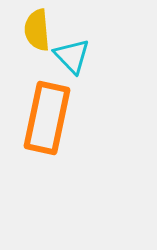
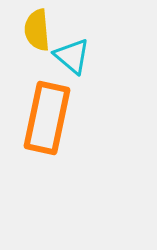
cyan triangle: rotated 6 degrees counterclockwise
